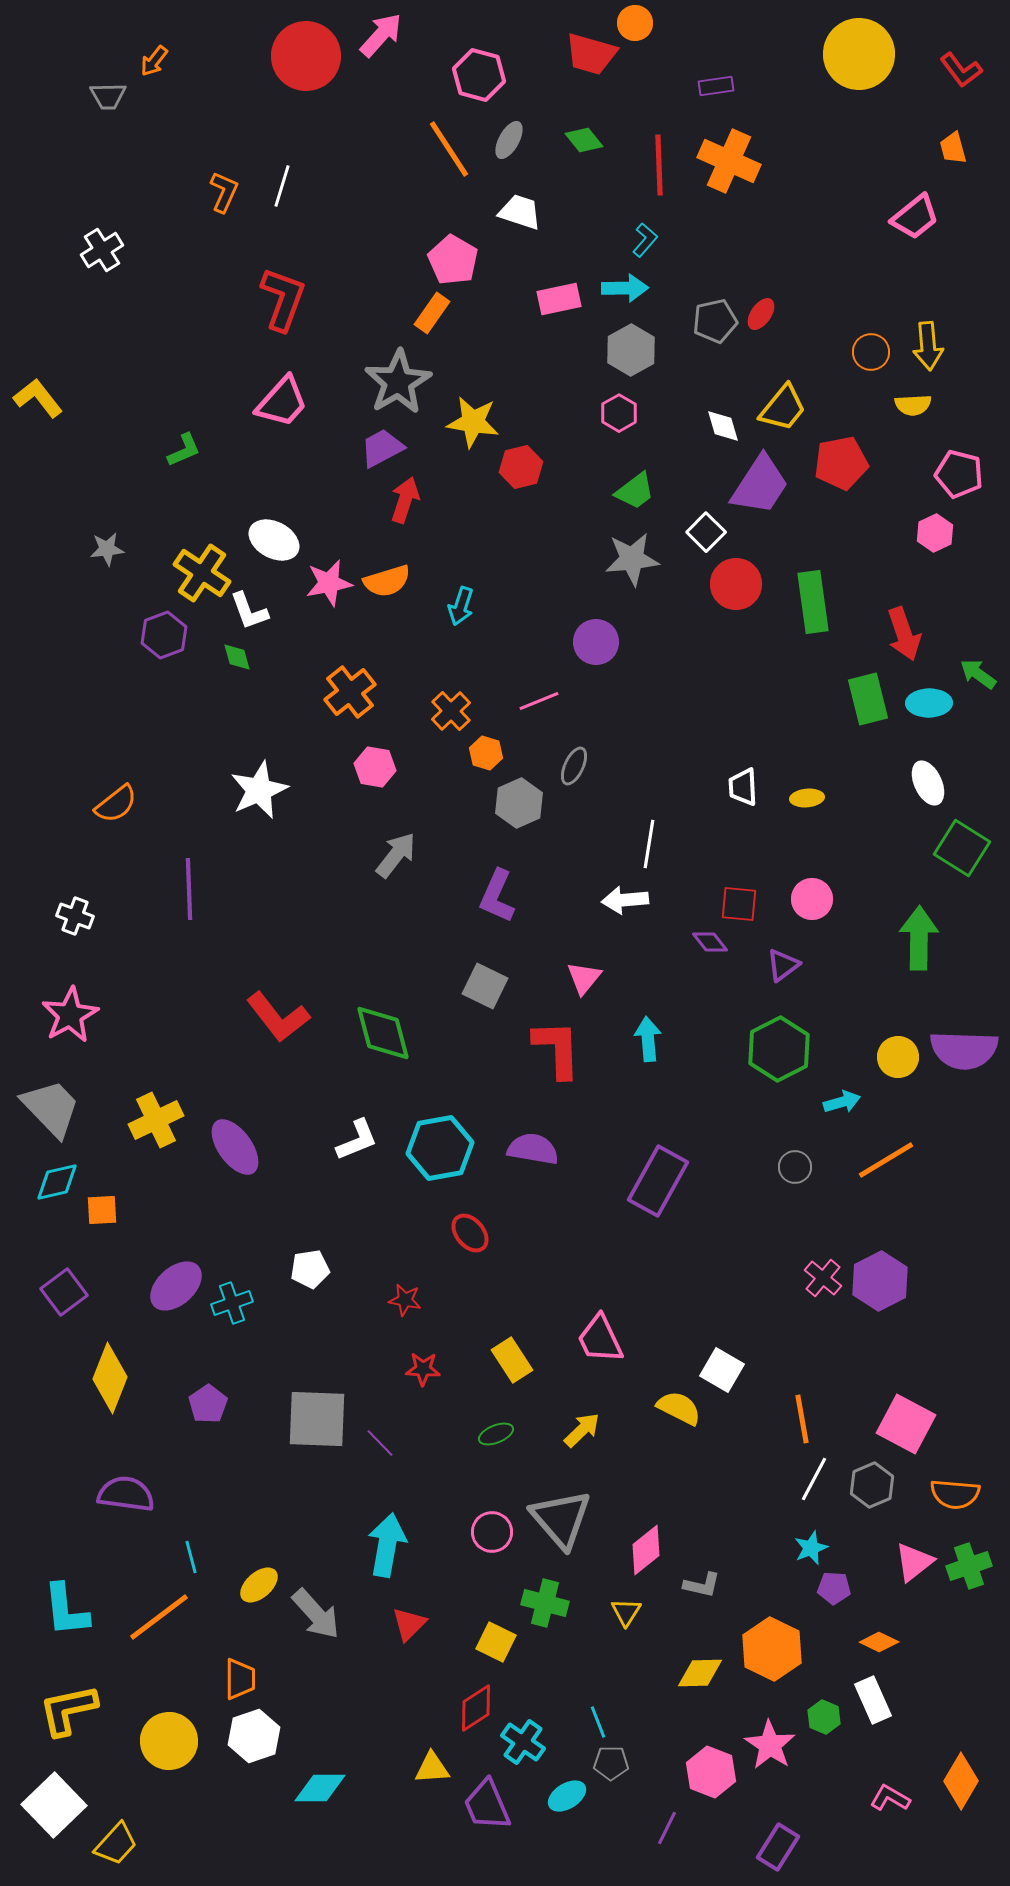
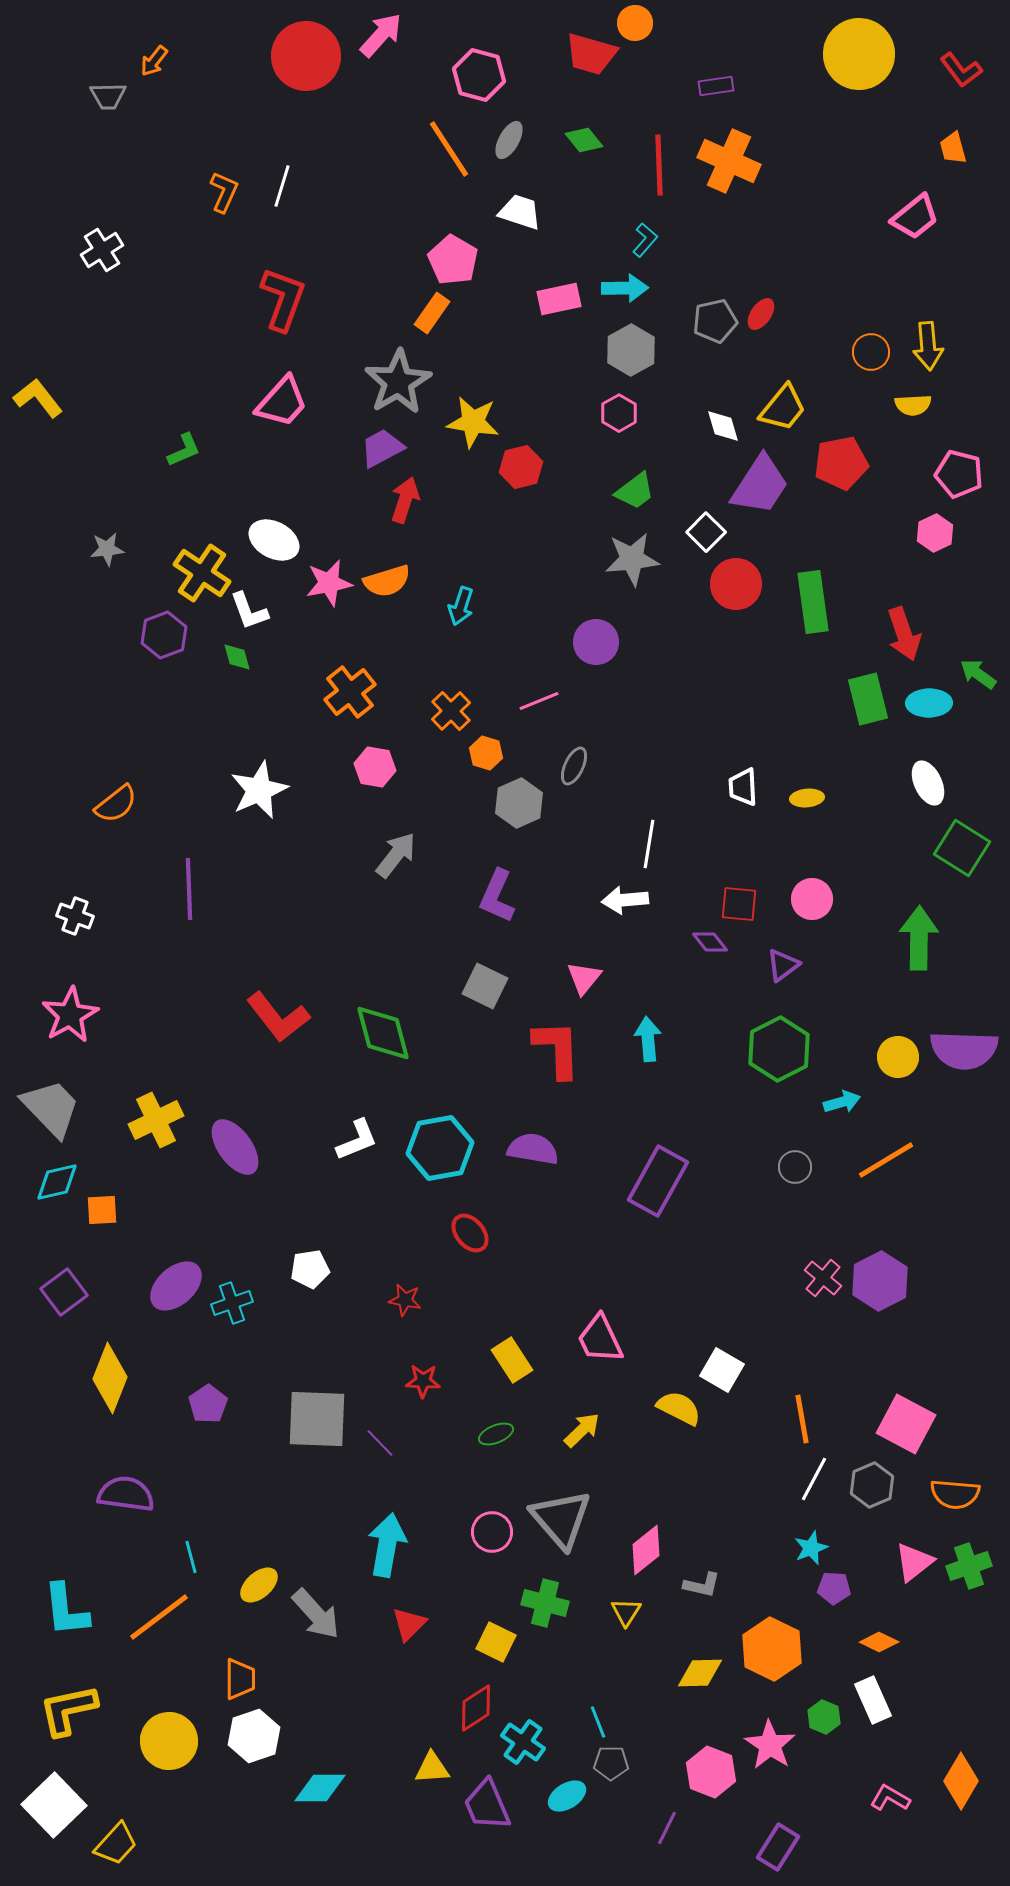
red star at (423, 1369): moved 12 px down
